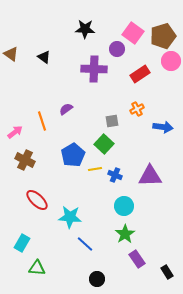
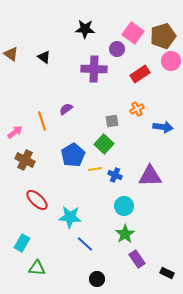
black rectangle: moved 1 px down; rotated 32 degrees counterclockwise
